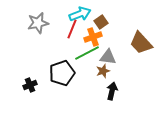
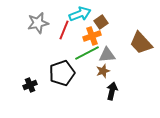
red line: moved 8 px left, 1 px down
orange cross: moved 1 px left, 1 px up
gray triangle: moved 1 px left, 2 px up; rotated 12 degrees counterclockwise
